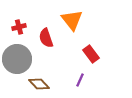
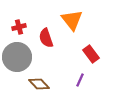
gray circle: moved 2 px up
